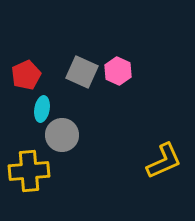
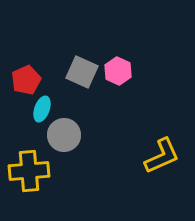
red pentagon: moved 5 px down
cyan ellipse: rotated 10 degrees clockwise
gray circle: moved 2 px right
yellow L-shape: moved 2 px left, 5 px up
